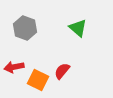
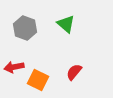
green triangle: moved 12 px left, 4 px up
red semicircle: moved 12 px right, 1 px down
